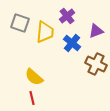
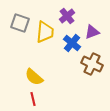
purple triangle: moved 4 px left, 1 px down
brown cross: moved 4 px left
red line: moved 1 px right, 1 px down
